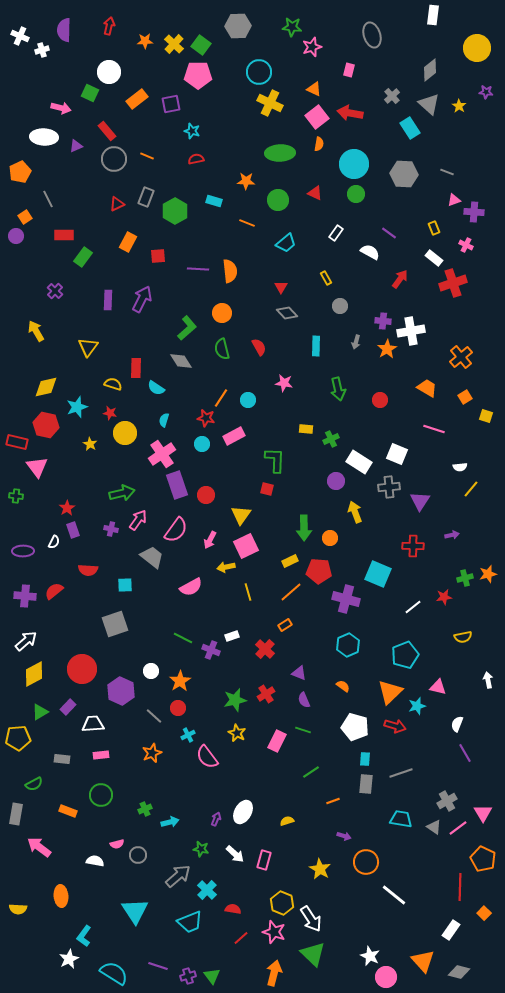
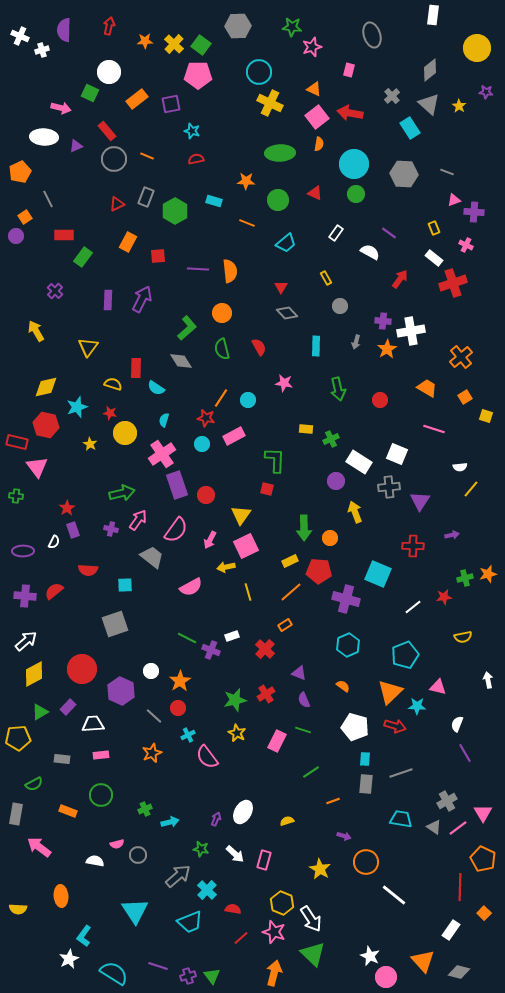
green line at (183, 638): moved 4 px right
cyan star at (417, 706): rotated 18 degrees clockwise
